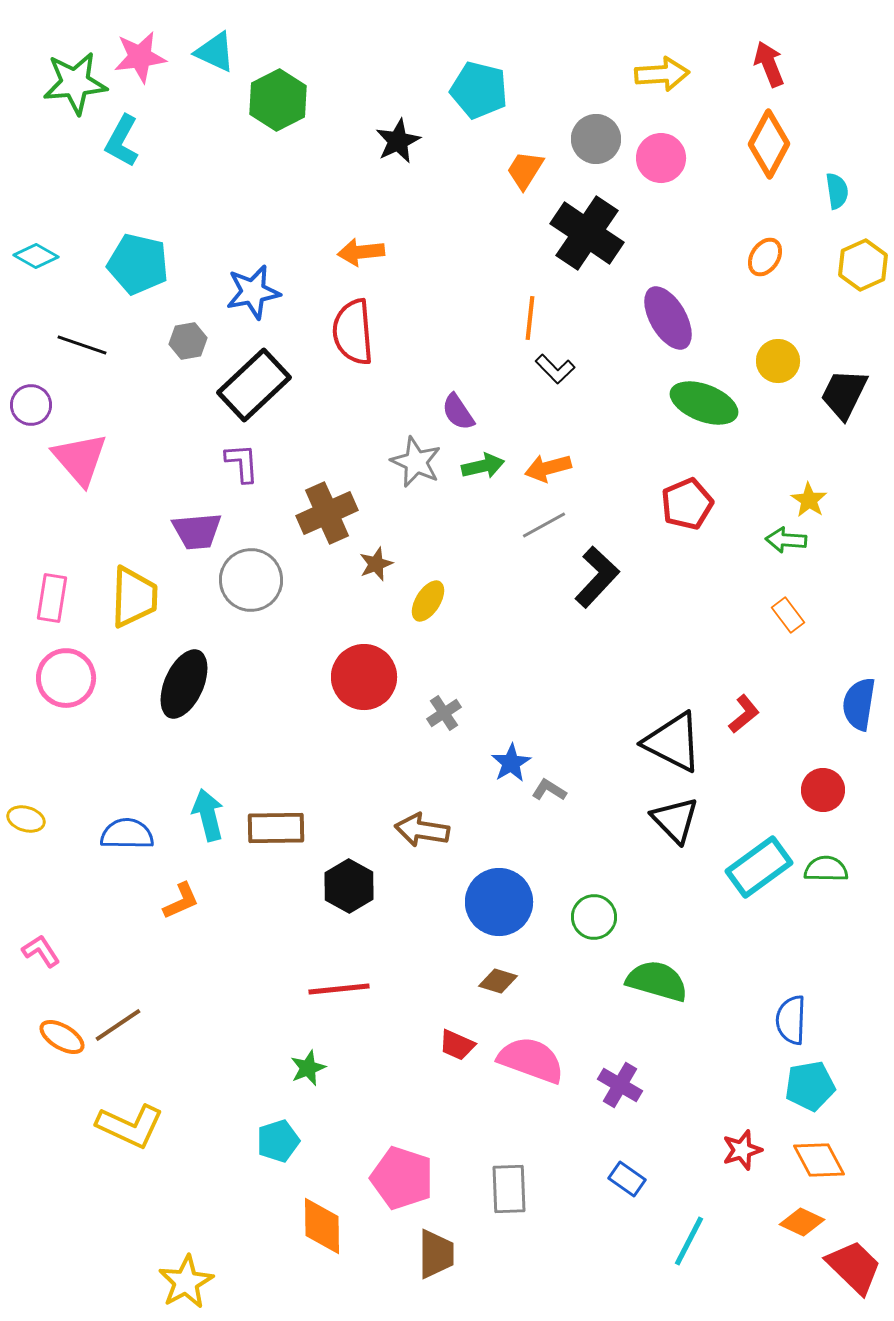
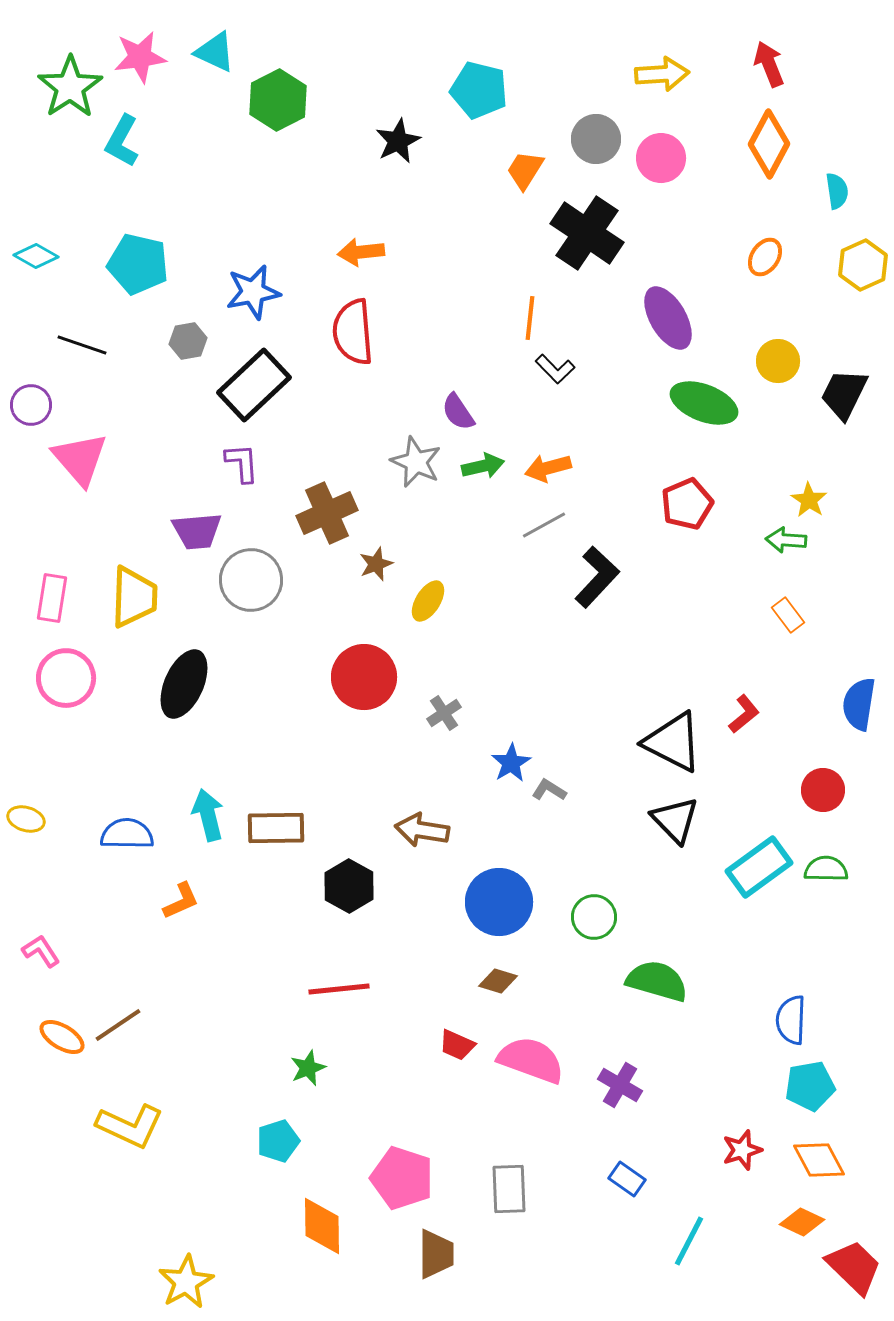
green star at (75, 83): moved 5 px left, 4 px down; rotated 28 degrees counterclockwise
